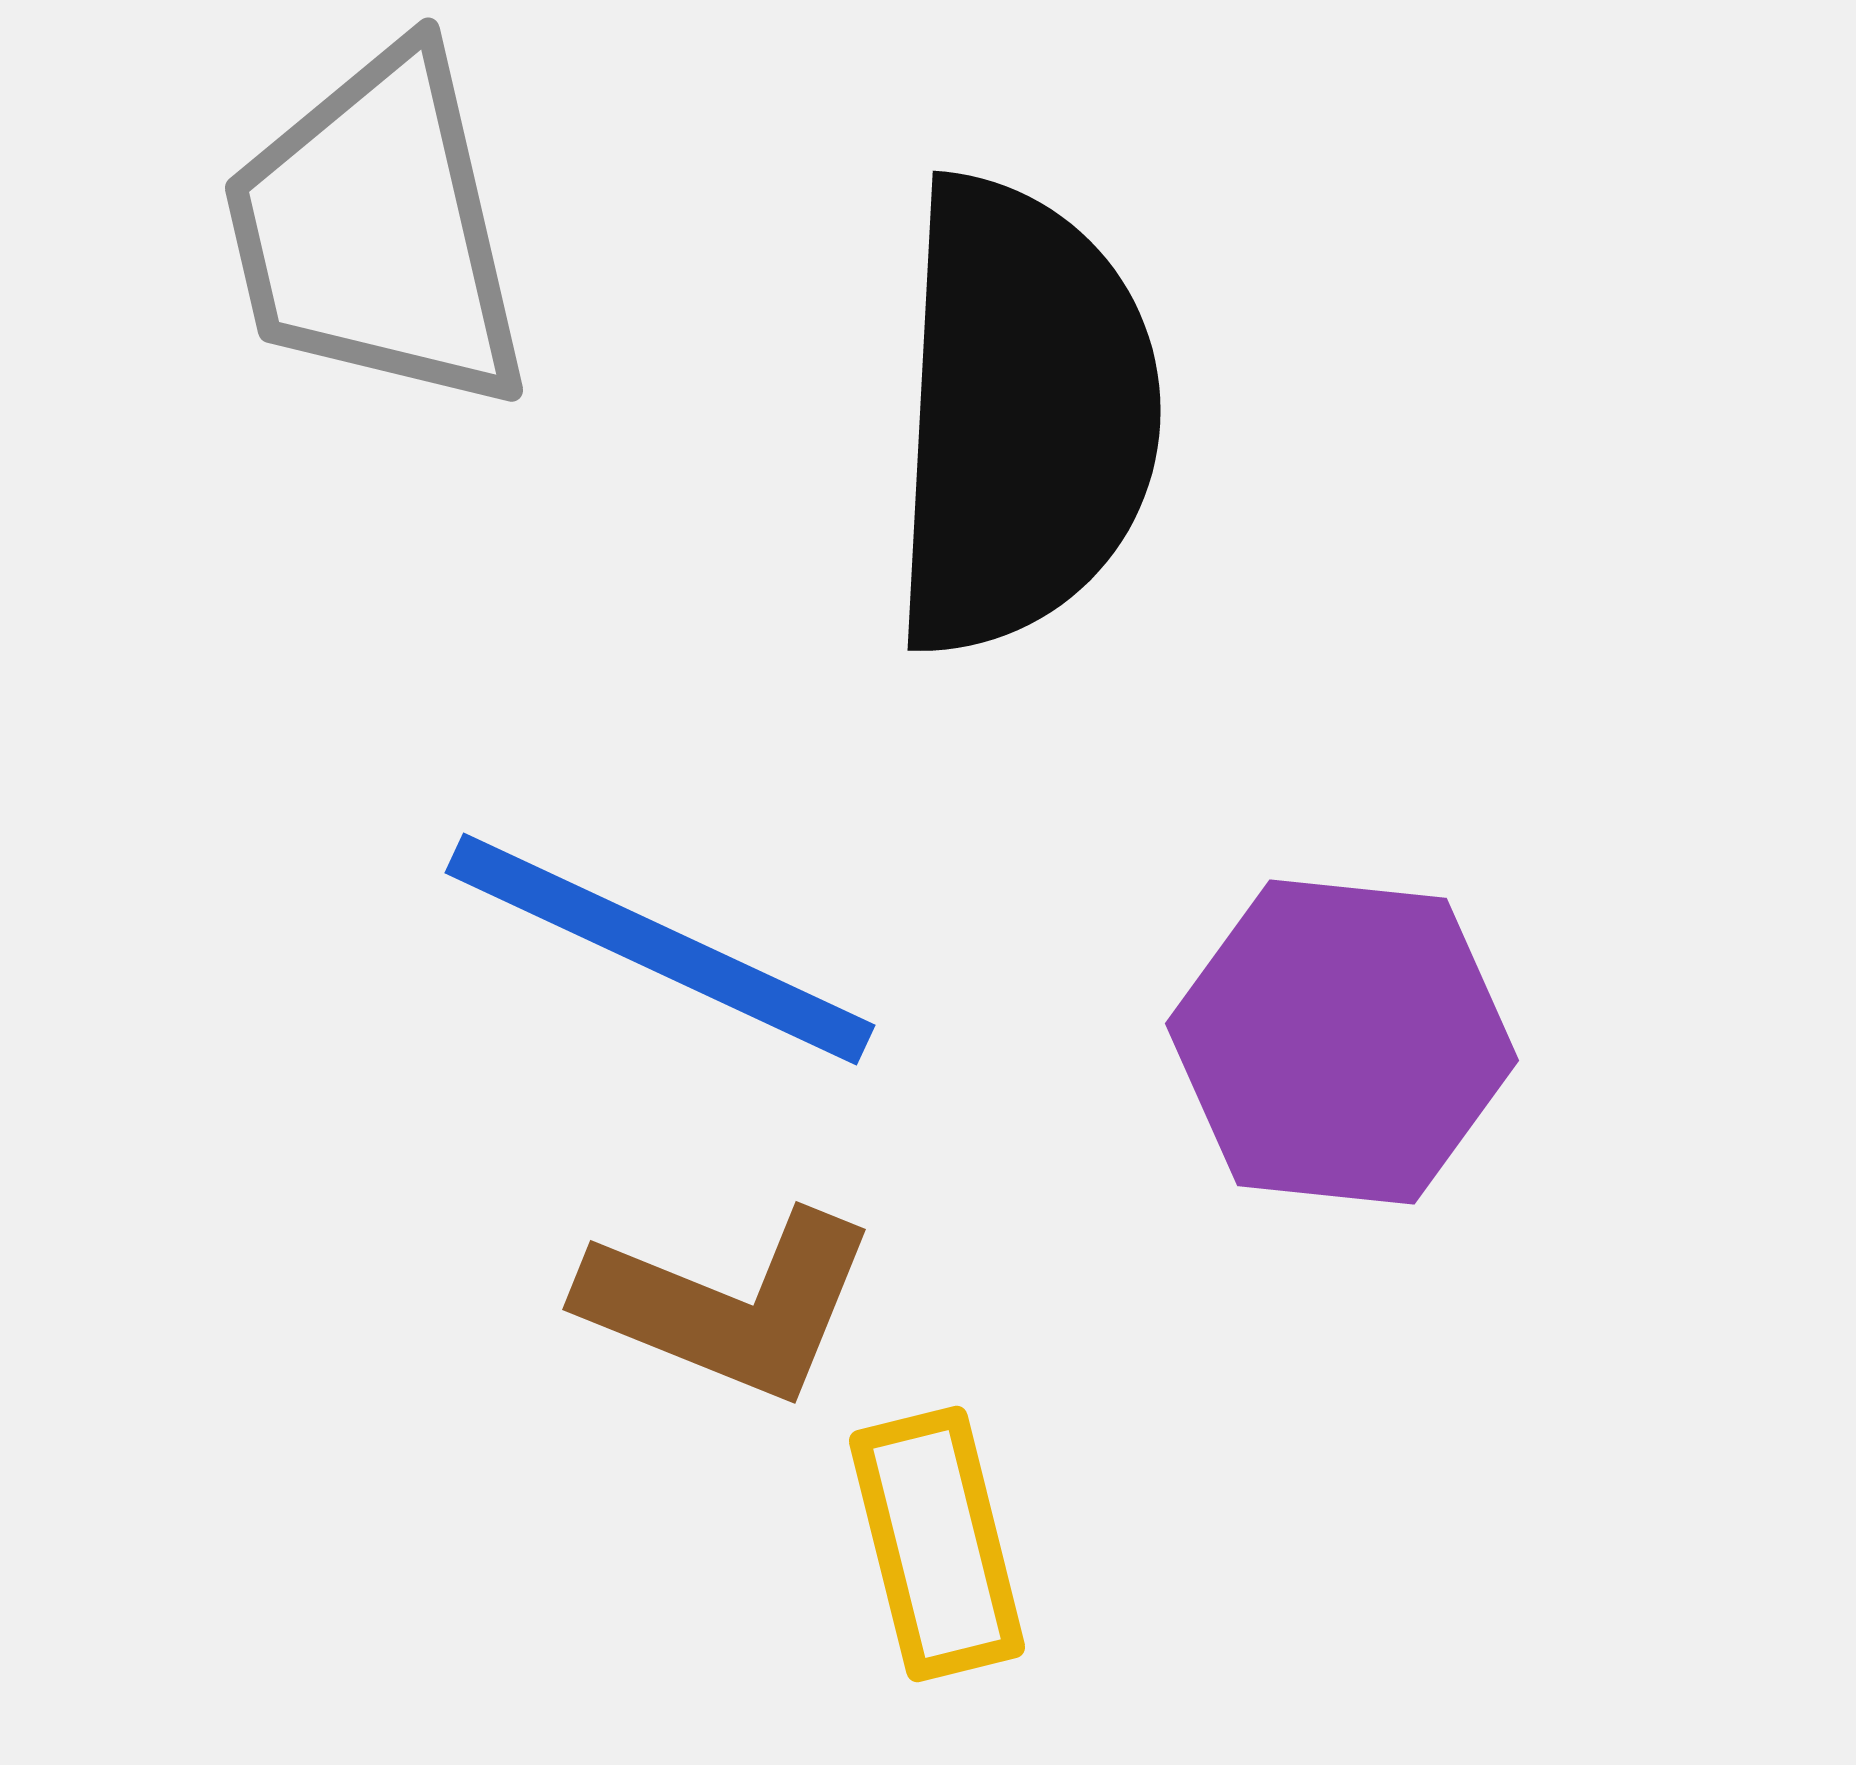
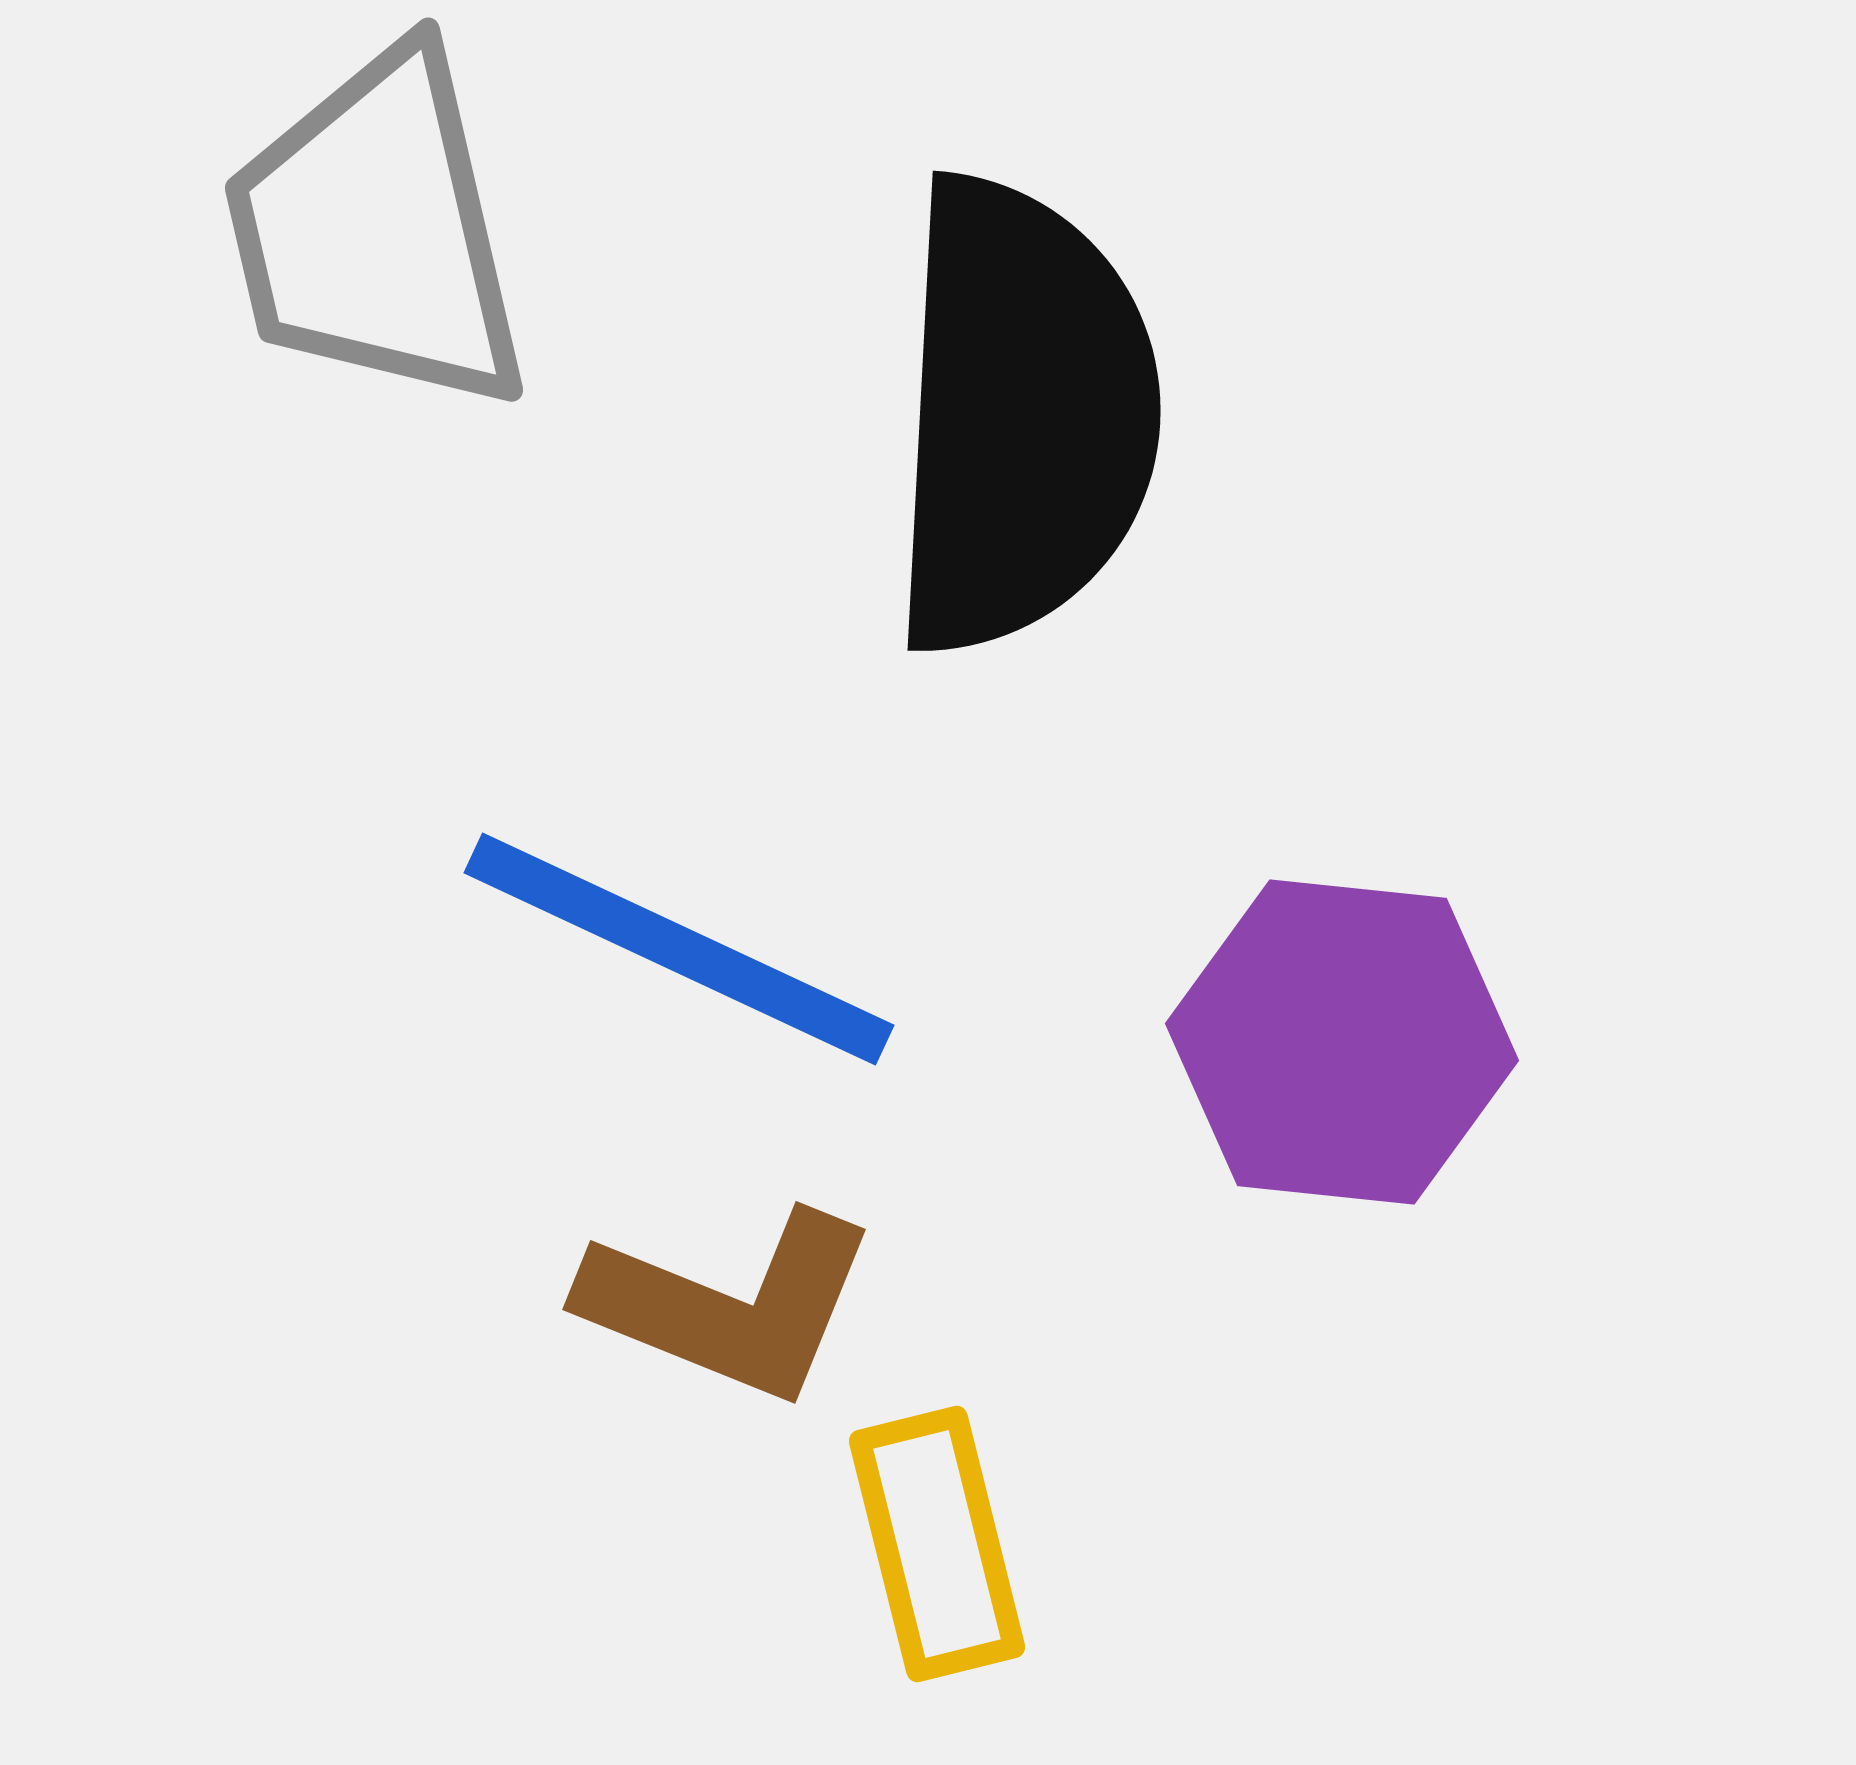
blue line: moved 19 px right
